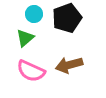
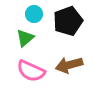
black pentagon: moved 1 px right, 3 px down
